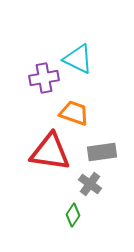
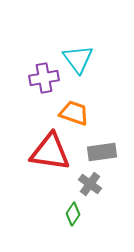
cyan triangle: rotated 28 degrees clockwise
green diamond: moved 1 px up
